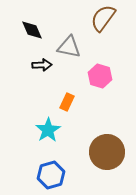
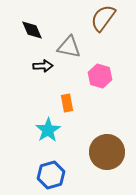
black arrow: moved 1 px right, 1 px down
orange rectangle: moved 1 px down; rotated 36 degrees counterclockwise
